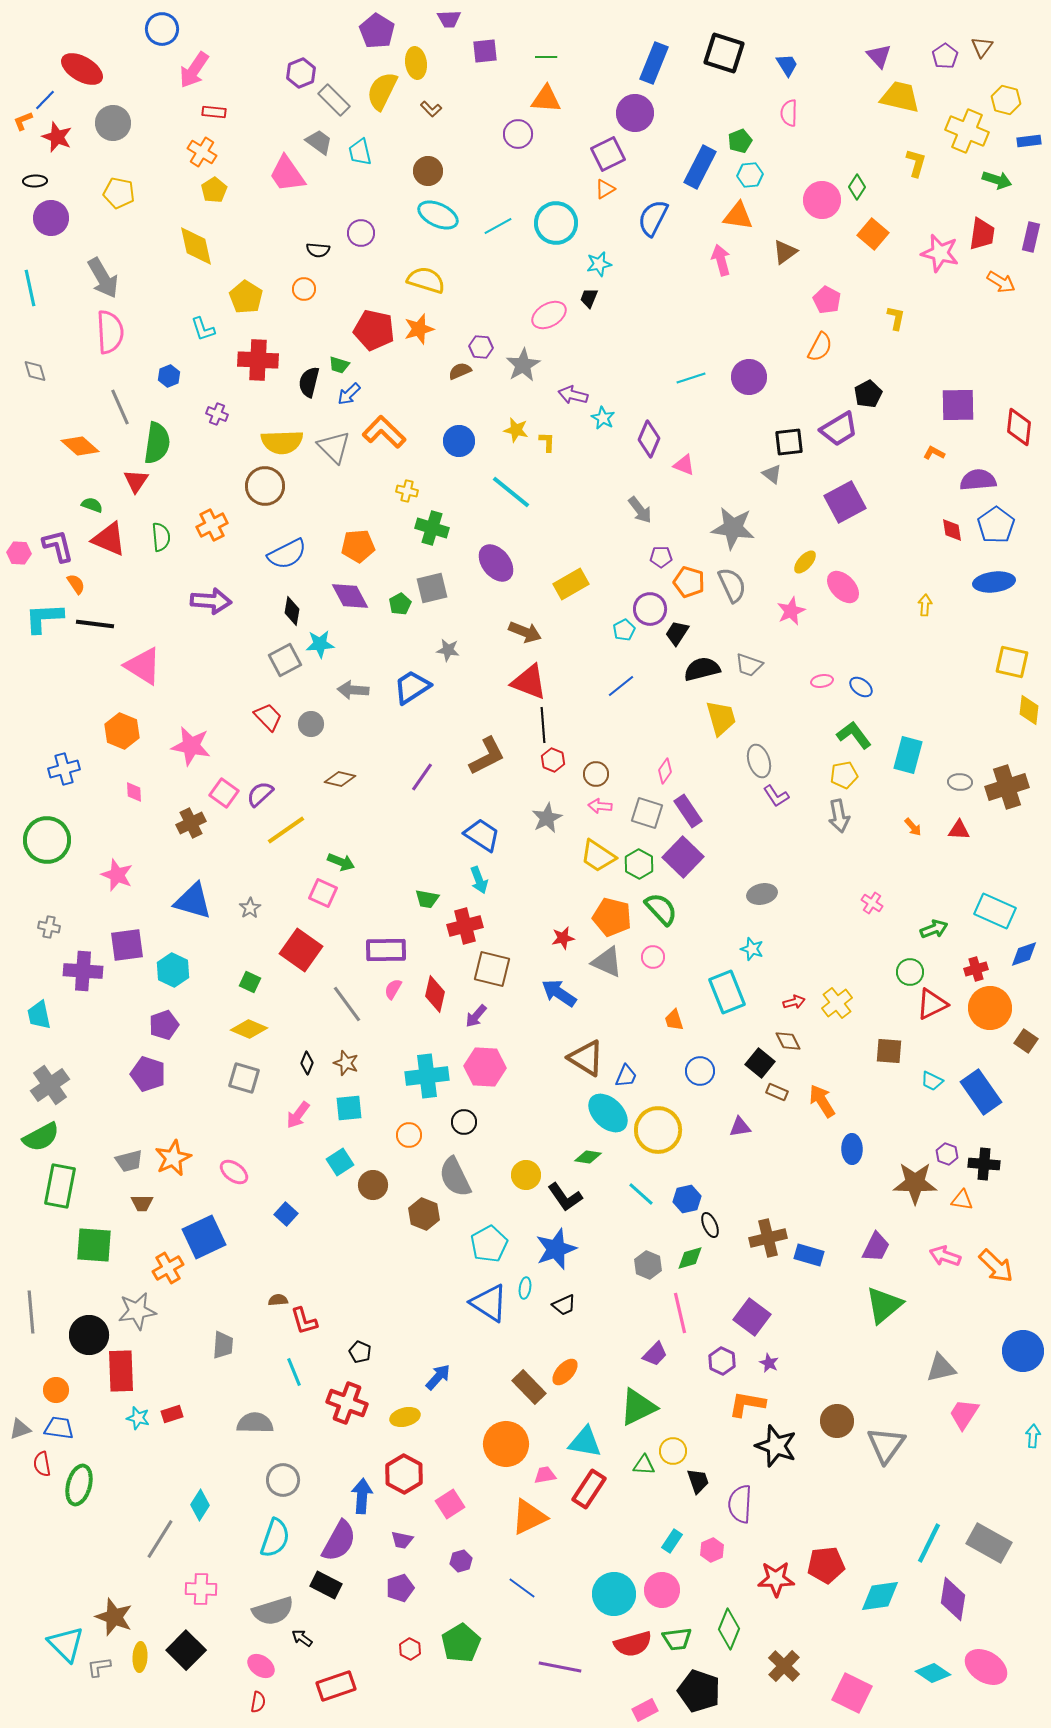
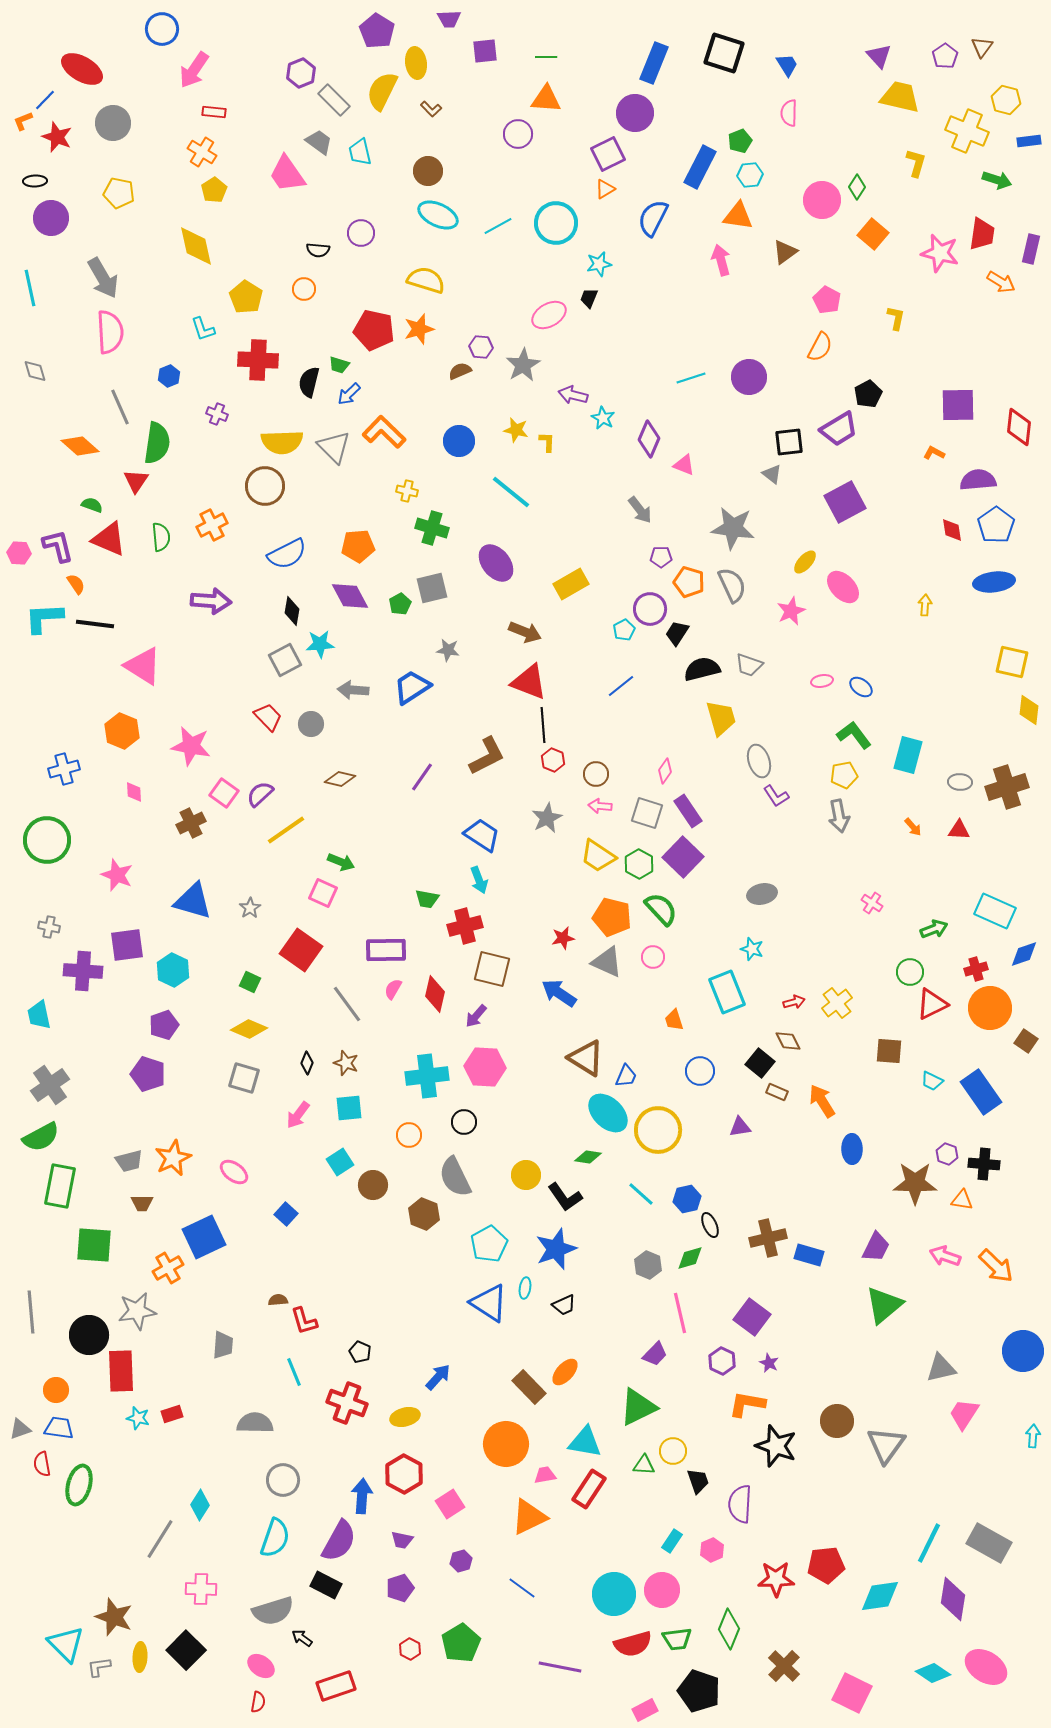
purple rectangle at (1031, 237): moved 12 px down
